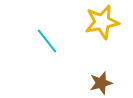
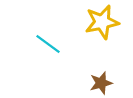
cyan line: moved 1 px right, 3 px down; rotated 16 degrees counterclockwise
